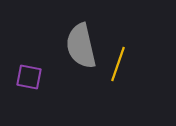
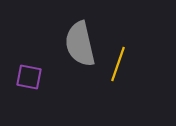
gray semicircle: moved 1 px left, 2 px up
